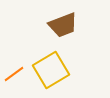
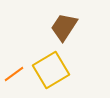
brown trapezoid: moved 1 px right, 2 px down; rotated 144 degrees clockwise
